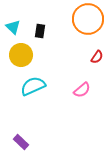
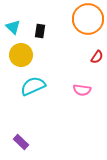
pink semicircle: rotated 48 degrees clockwise
